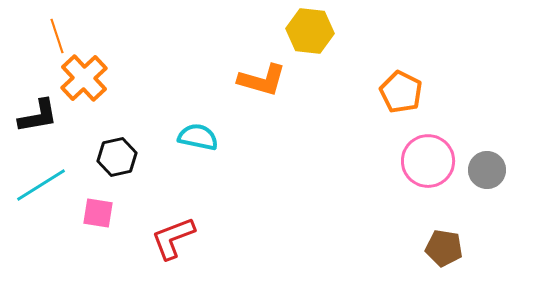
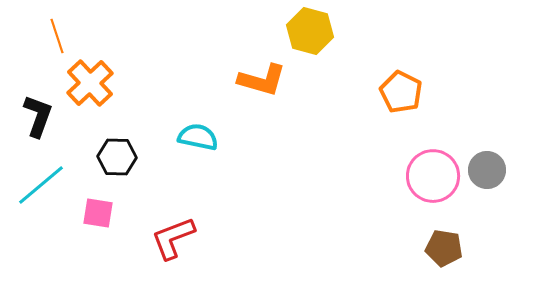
yellow hexagon: rotated 9 degrees clockwise
orange cross: moved 6 px right, 5 px down
black L-shape: rotated 60 degrees counterclockwise
black hexagon: rotated 15 degrees clockwise
pink circle: moved 5 px right, 15 px down
cyan line: rotated 8 degrees counterclockwise
